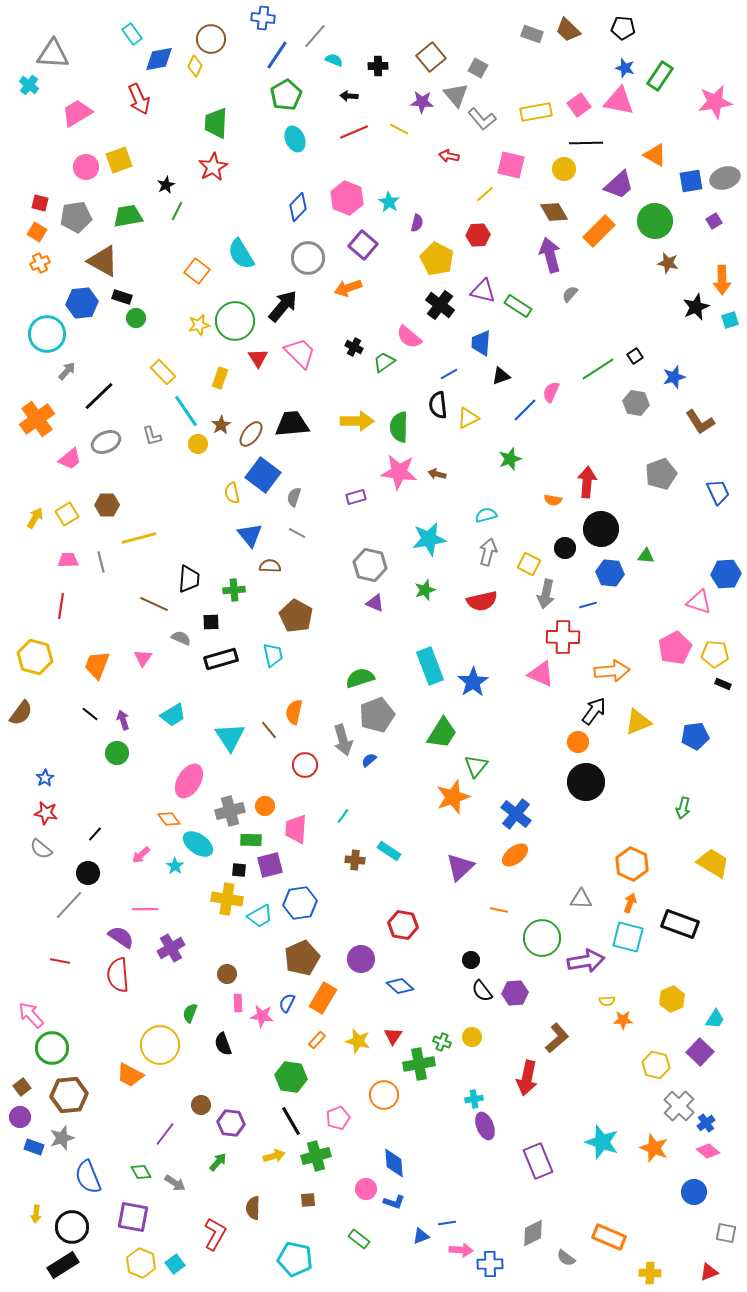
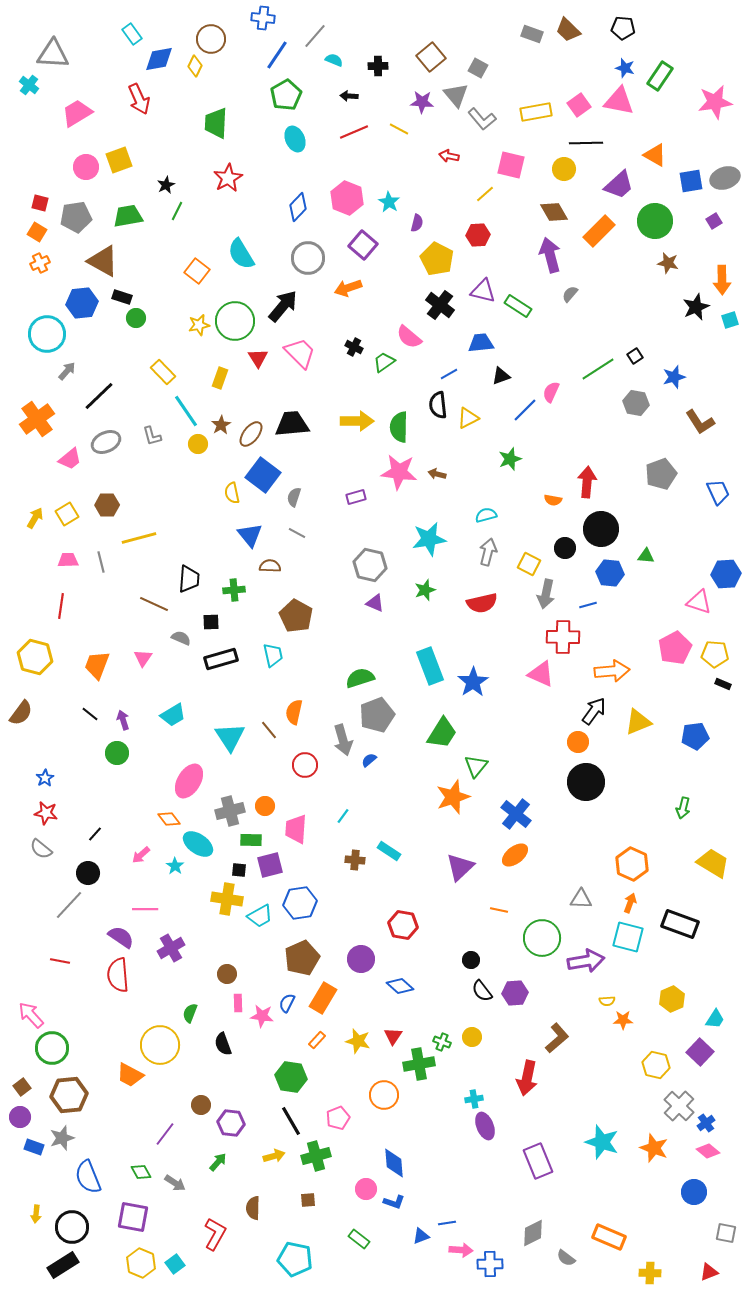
red star at (213, 167): moved 15 px right, 11 px down
blue trapezoid at (481, 343): rotated 80 degrees clockwise
red semicircle at (482, 601): moved 2 px down
